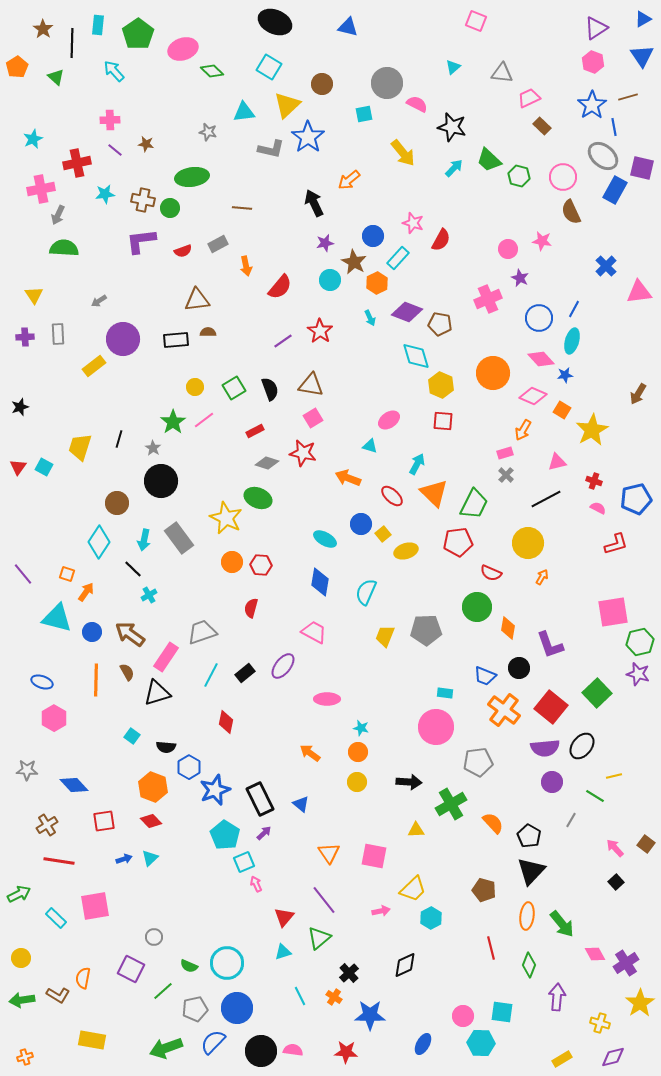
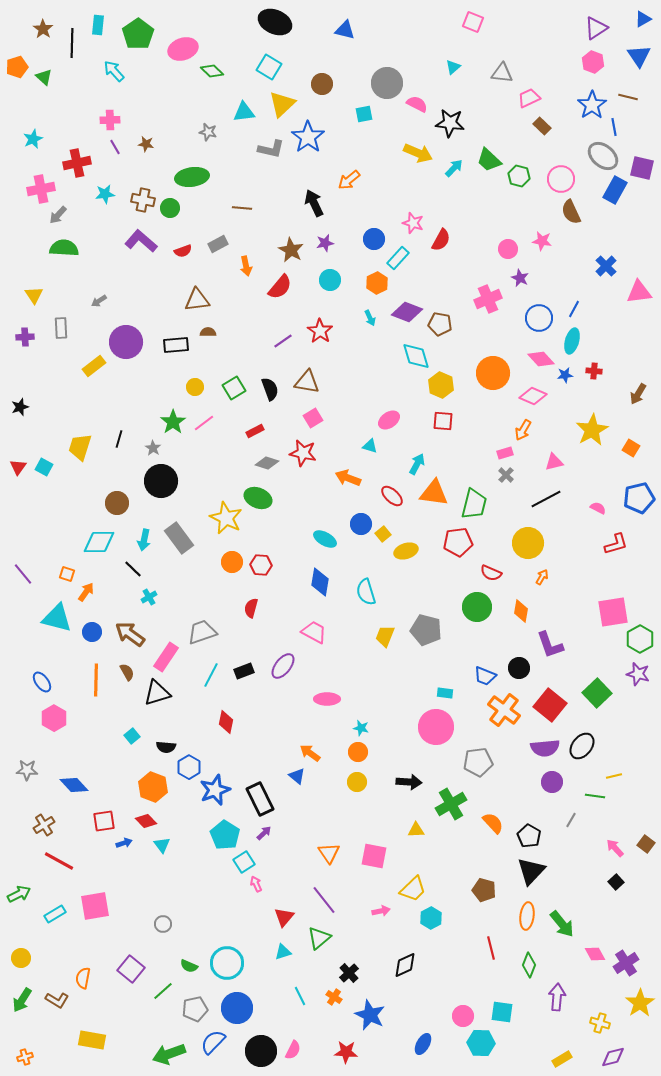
pink square at (476, 21): moved 3 px left, 1 px down
blue triangle at (348, 27): moved 3 px left, 3 px down
blue triangle at (642, 56): moved 3 px left
orange pentagon at (17, 67): rotated 15 degrees clockwise
green triangle at (56, 77): moved 12 px left
brown line at (628, 97): rotated 30 degrees clockwise
yellow triangle at (287, 105): moved 5 px left, 1 px up
black star at (452, 127): moved 2 px left, 4 px up; rotated 8 degrees counterclockwise
purple line at (115, 150): moved 3 px up; rotated 21 degrees clockwise
yellow arrow at (403, 153): moved 15 px right; rotated 28 degrees counterclockwise
pink circle at (563, 177): moved 2 px left, 2 px down
gray arrow at (58, 215): rotated 18 degrees clockwise
blue circle at (373, 236): moved 1 px right, 3 px down
purple L-shape at (141, 241): rotated 48 degrees clockwise
brown star at (354, 262): moved 63 px left, 12 px up
gray rectangle at (58, 334): moved 3 px right, 6 px up
purple circle at (123, 339): moved 3 px right, 3 px down
black rectangle at (176, 340): moved 5 px down
brown triangle at (311, 385): moved 4 px left, 3 px up
orange square at (562, 410): moved 69 px right, 38 px down
pink line at (204, 420): moved 3 px down
pink triangle at (557, 462): moved 3 px left
red cross at (594, 481): moved 110 px up; rotated 14 degrees counterclockwise
orange triangle at (434, 493): rotated 36 degrees counterclockwise
blue pentagon at (636, 499): moved 3 px right, 1 px up
green trapezoid at (474, 504): rotated 12 degrees counterclockwise
cyan diamond at (99, 542): rotated 56 degrees clockwise
cyan semicircle at (366, 592): rotated 40 degrees counterclockwise
cyan cross at (149, 595): moved 2 px down
orange diamond at (508, 628): moved 13 px right, 17 px up
gray pentagon at (426, 630): rotated 16 degrees clockwise
green hexagon at (640, 642): moved 3 px up; rotated 16 degrees counterclockwise
black rectangle at (245, 673): moved 1 px left, 2 px up; rotated 18 degrees clockwise
blue ellipse at (42, 682): rotated 35 degrees clockwise
red square at (551, 707): moved 1 px left, 2 px up
cyan square at (132, 736): rotated 14 degrees clockwise
green line at (595, 796): rotated 24 degrees counterclockwise
blue triangle at (301, 804): moved 4 px left, 28 px up
red diamond at (151, 821): moved 5 px left
brown cross at (47, 825): moved 3 px left
cyan triangle at (150, 858): moved 12 px right, 13 px up; rotated 24 degrees counterclockwise
blue arrow at (124, 859): moved 16 px up
red line at (59, 861): rotated 20 degrees clockwise
cyan square at (244, 862): rotated 10 degrees counterclockwise
cyan rectangle at (56, 918): moved 1 px left, 4 px up; rotated 75 degrees counterclockwise
gray circle at (154, 937): moved 9 px right, 13 px up
purple square at (131, 969): rotated 12 degrees clockwise
brown L-shape at (58, 995): moved 1 px left, 5 px down
green arrow at (22, 1000): rotated 50 degrees counterclockwise
blue star at (370, 1015): rotated 24 degrees clockwise
green arrow at (166, 1048): moved 3 px right, 6 px down
pink semicircle at (293, 1050): rotated 108 degrees clockwise
